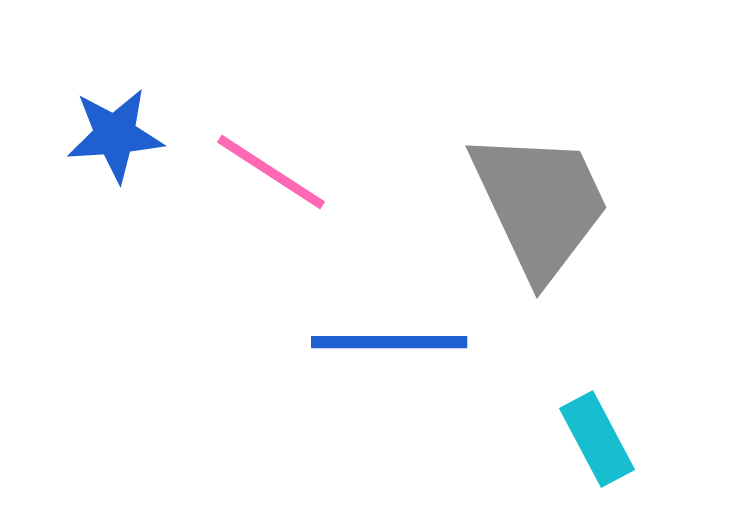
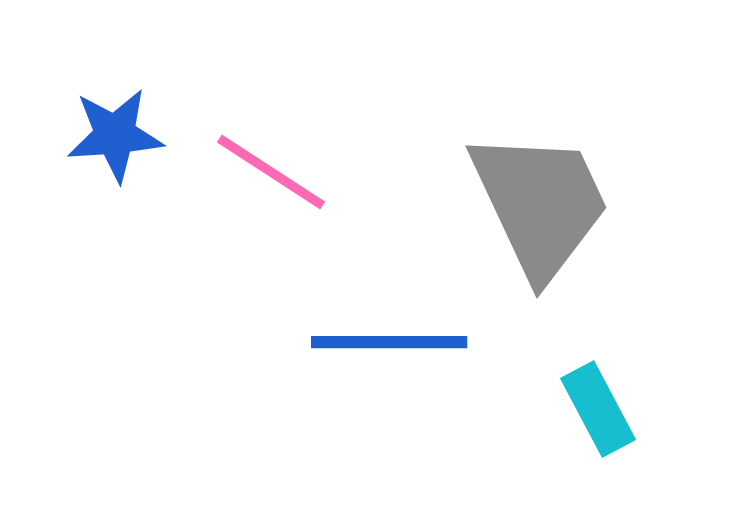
cyan rectangle: moved 1 px right, 30 px up
